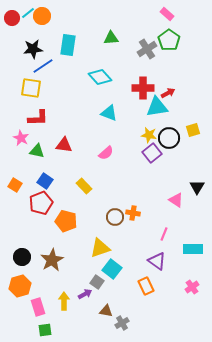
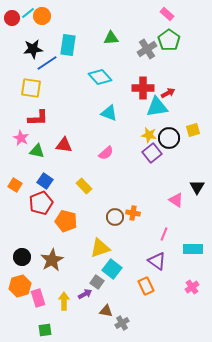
blue line at (43, 66): moved 4 px right, 3 px up
pink rectangle at (38, 307): moved 9 px up
